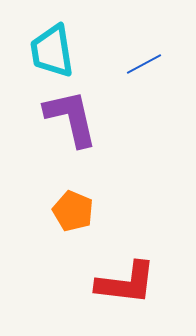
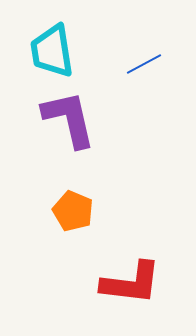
purple L-shape: moved 2 px left, 1 px down
red L-shape: moved 5 px right
